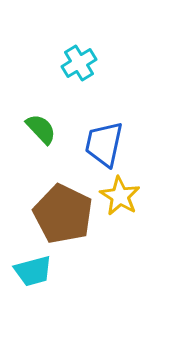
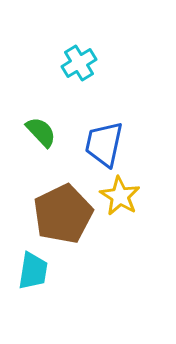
green semicircle: moved 3 px down
brown pentagon: rotated 20 degrees clockwise
cyan trapezoid: rotated 66 degrees counterclockwise
